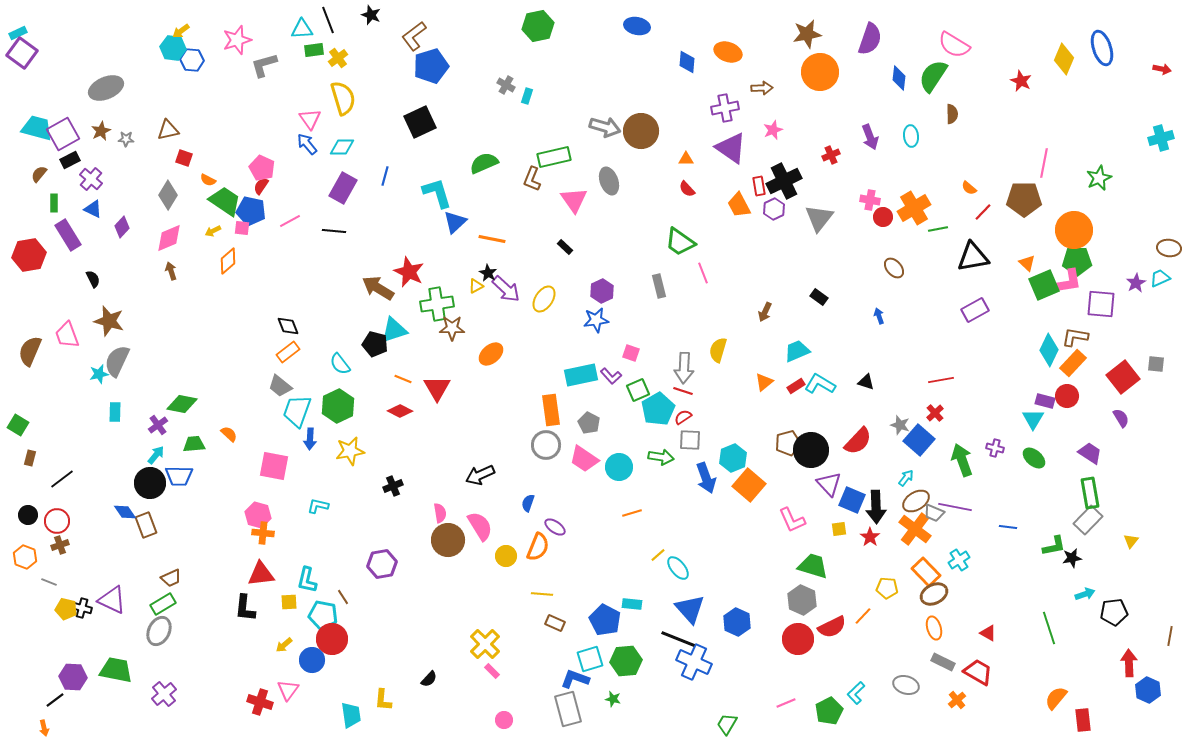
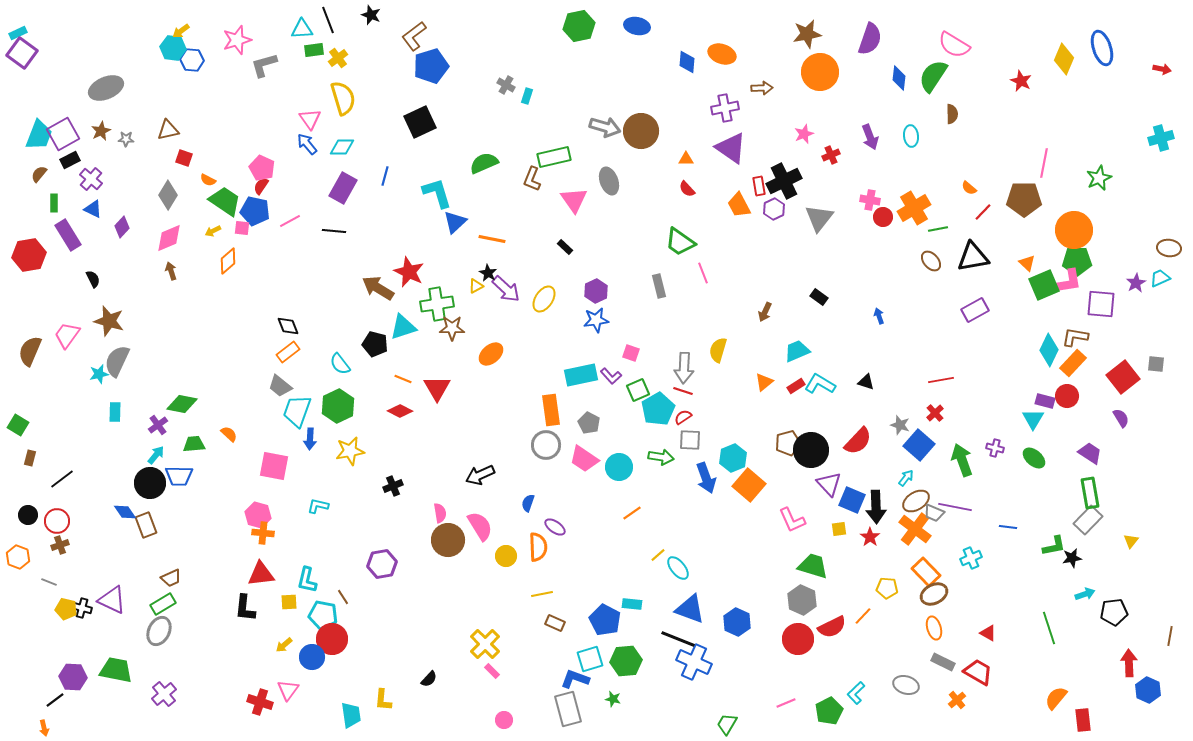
green hexagon at (538, 26): moved 41 px right
orange ellipse at (728, 52): moved 6 px left, 2 px down
cyan trapezoid at (37, 128): moved 2 px right, 7 px down; rotated 96 degrees clockwise
pink star at (773, 130): moved 31 px right, 4 px down
blue pentagon at (251, 211): moved 4 px right
brown ellipse at (894, 268): moved 37 px right, 7 px up
purple hexagon at (602, 291): moved 6 px left
cyan triangle at (394, 330): moved 9 px right, 3 px up
pink trapezoid at (67, 335): rotated 56 degrees clockwise
blue square at (919, 440): moved 5 px down
orange line at (632, 513): rotated 18 degrees counterclockwise
orange semicircle at (538, 547): rotated 24 degrees counterclockwise
orange hexagon at (25, 557): moved 7 px left
cyan cross at (959, 560): moved 12 px right, 2 px up; rotated 10 degrees clockwise
yellow line at (542, 594): rotated 15 degrees counterclockwise
blue triangle at (690, 609): rotated 28 degrees counterclockwise
blue circle at (312, 660): moved 3 px up
